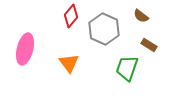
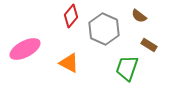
brown semicircle: moved 2 px left
pink ellipse: rotated 48 degrees clockwise
orange triangle: rotated 25 degrees counterclockwise
